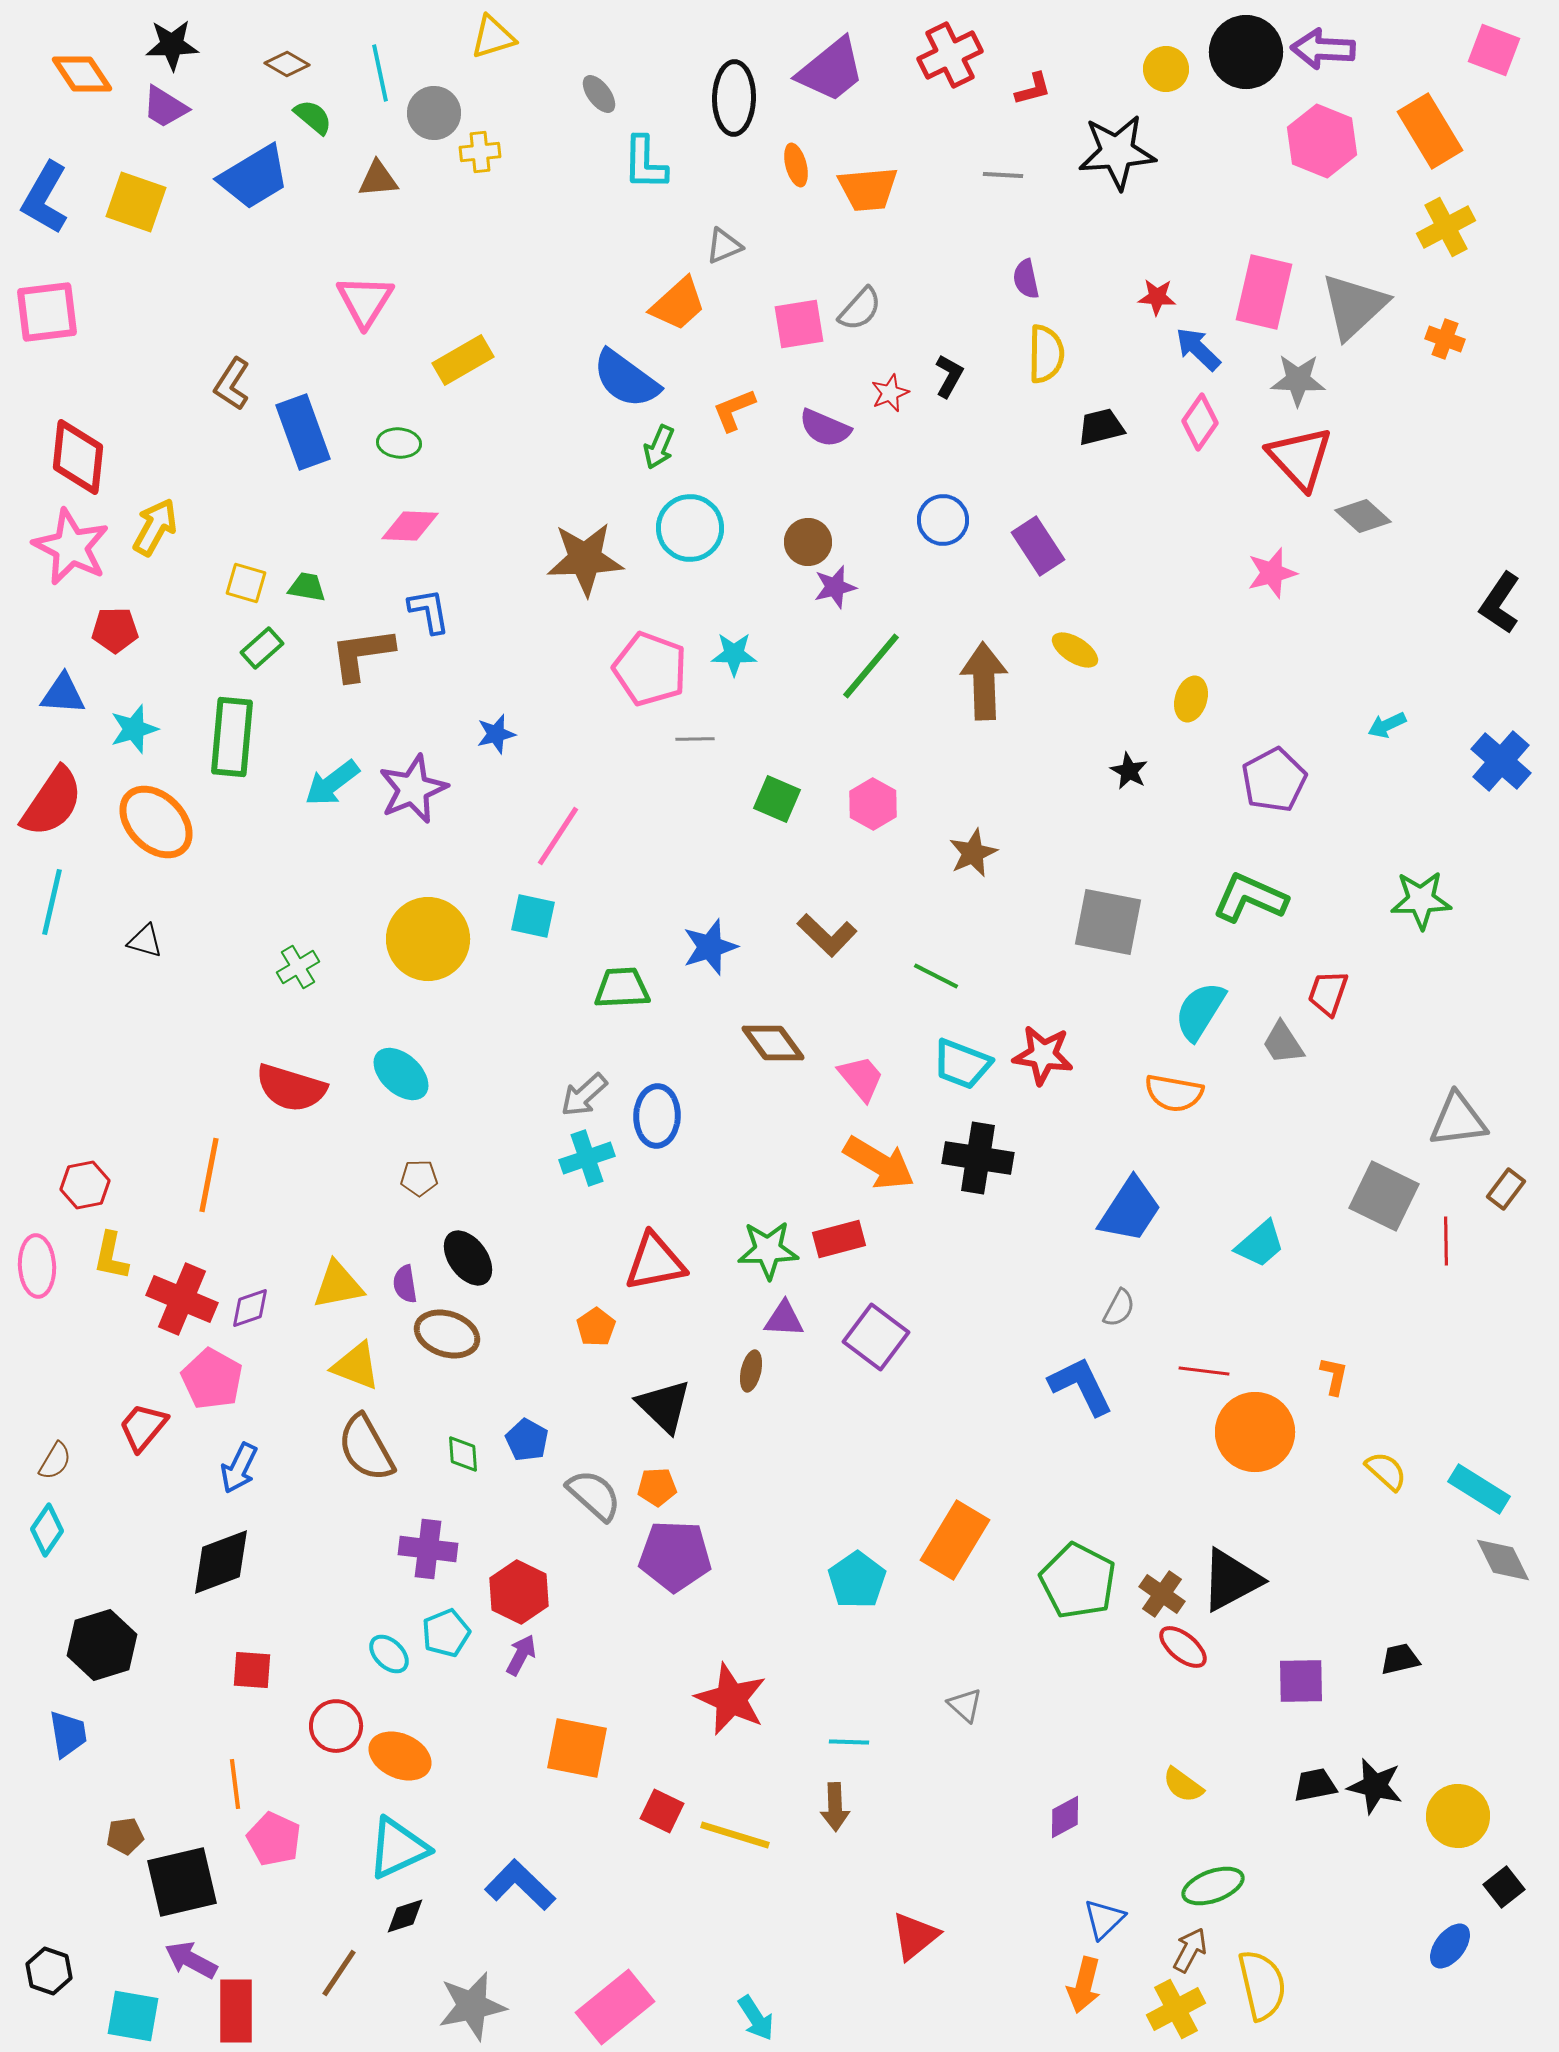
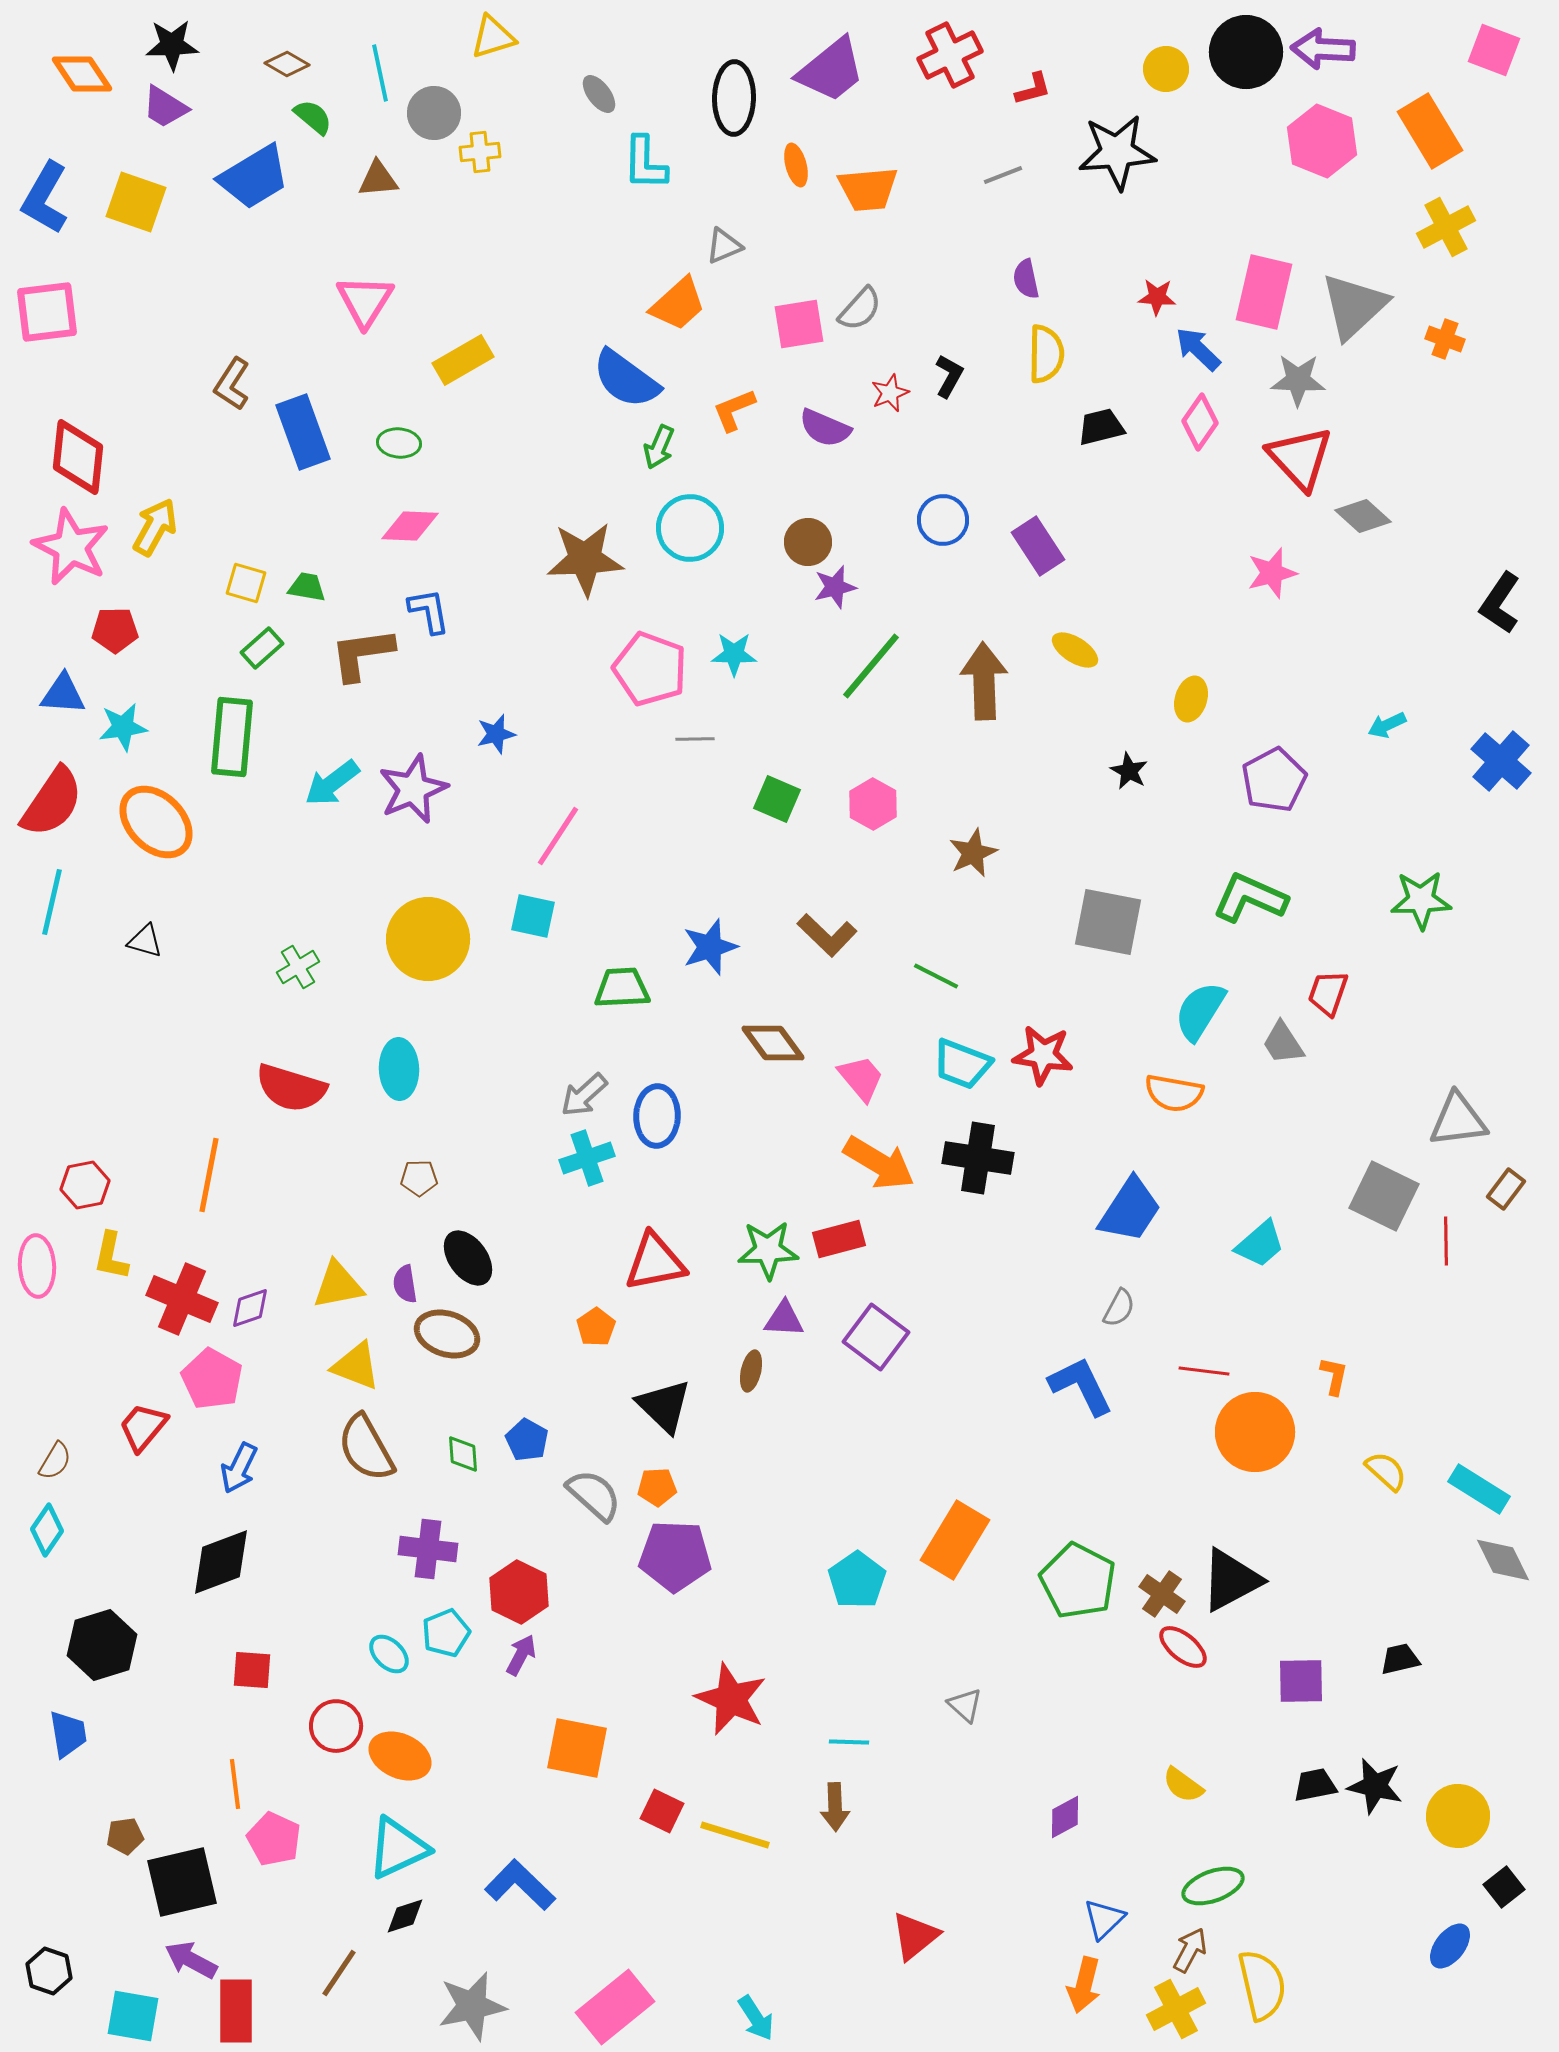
gray line at (1003, 175): rotated 24 degrees counterclockwise
cyan star at (134, 729): moved 11 px left, 2 px up; rotated 9 degrees clockwise
cyan ellipse at (401, 1074): moved 2 px left, 5 px up; rotated 46 degrees clockwise
